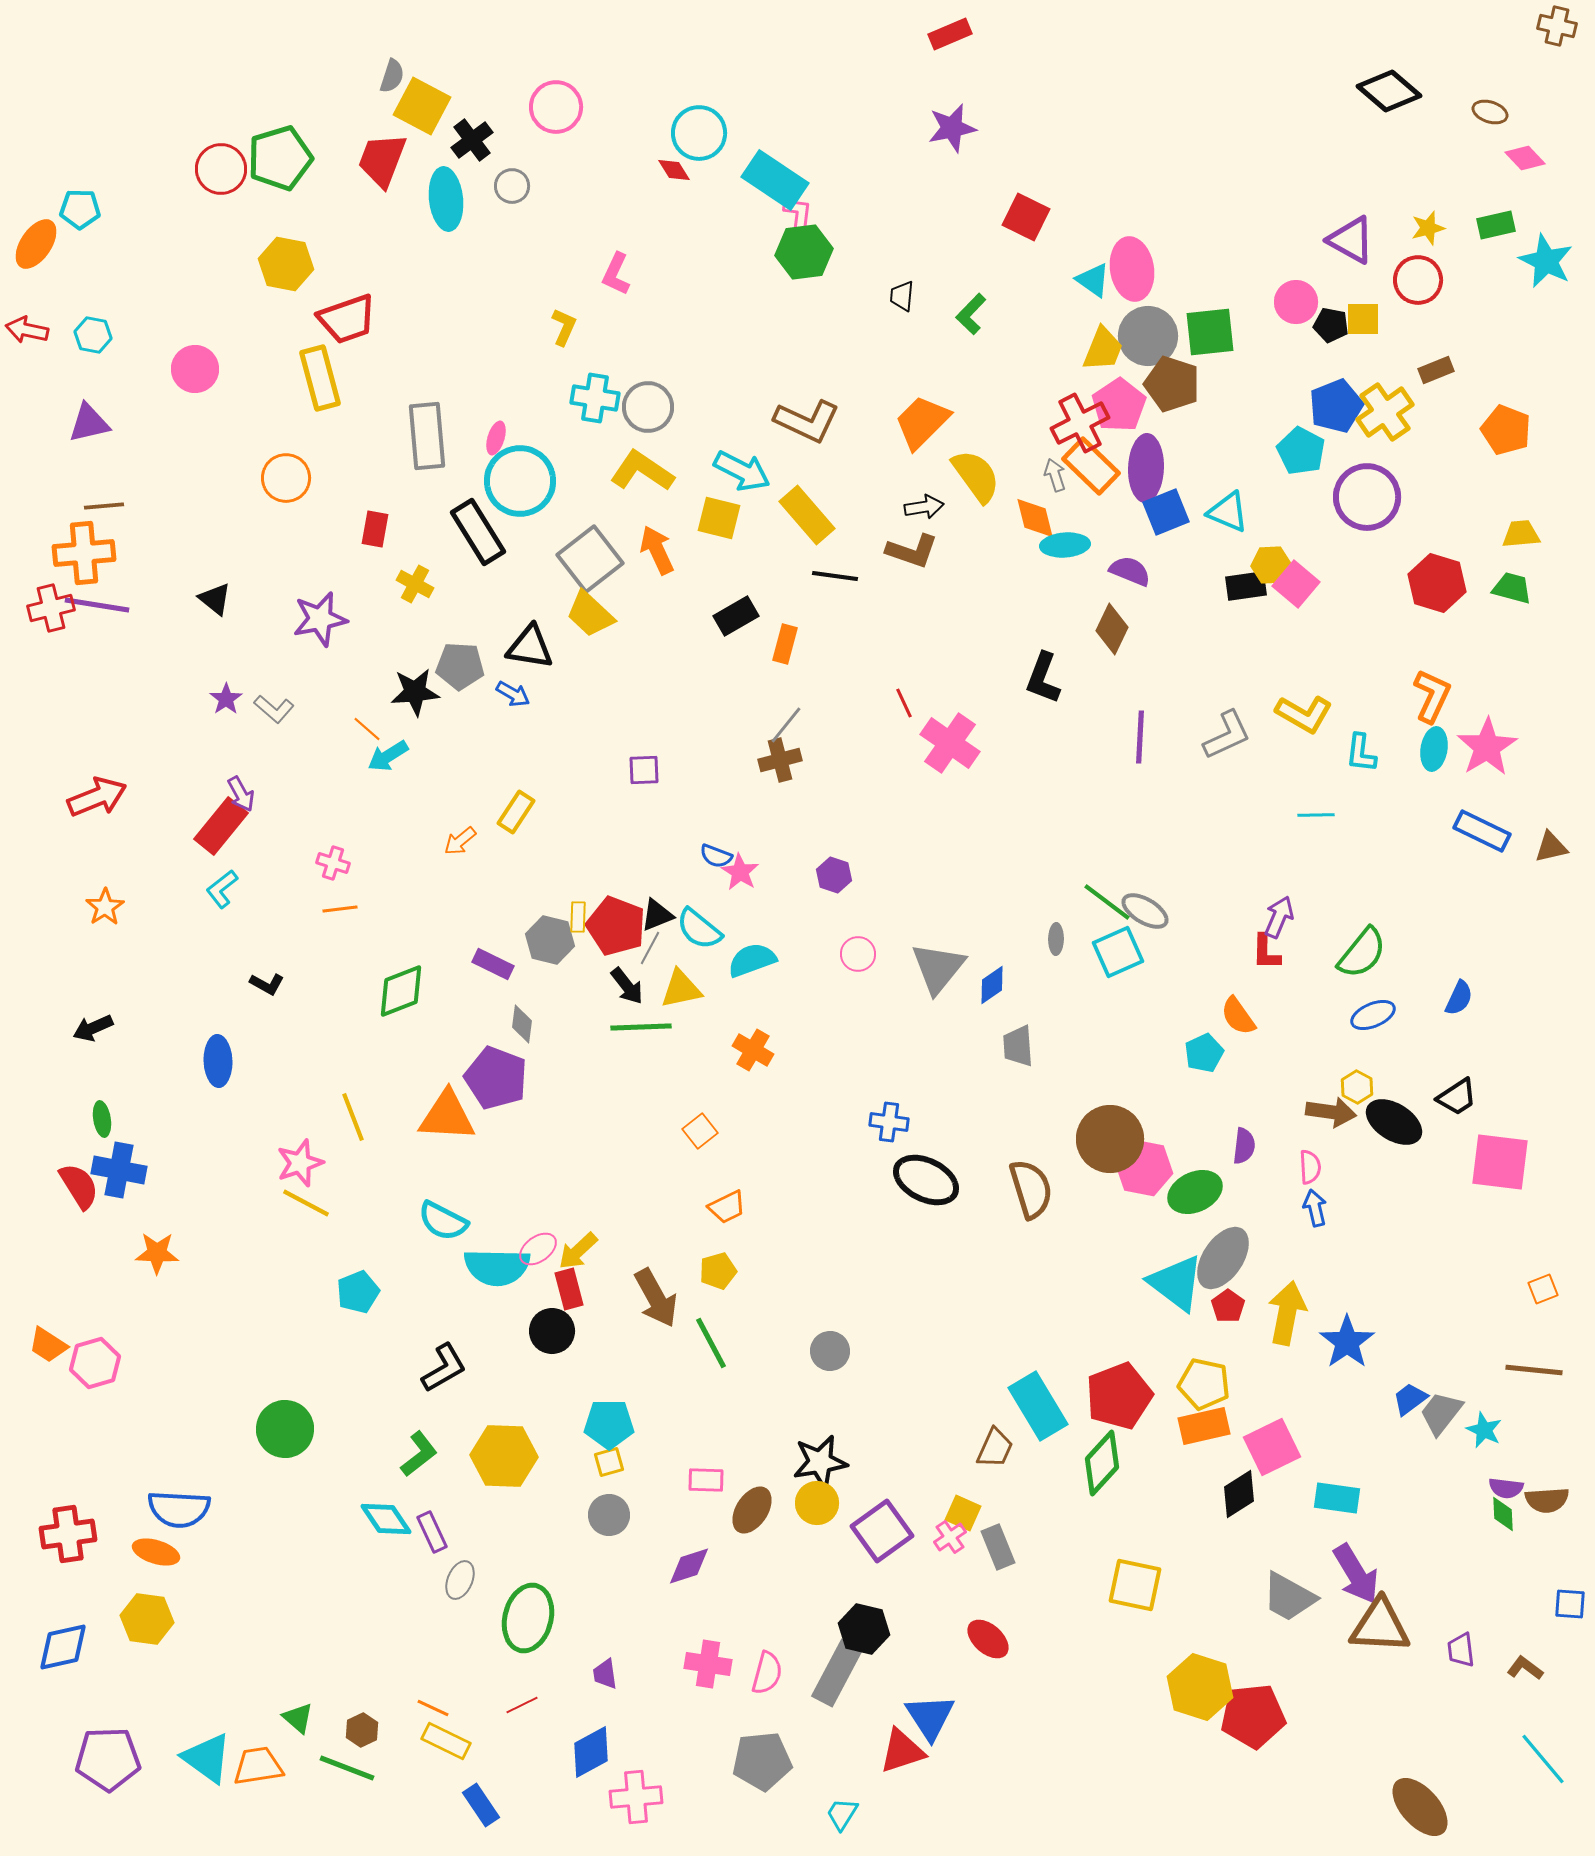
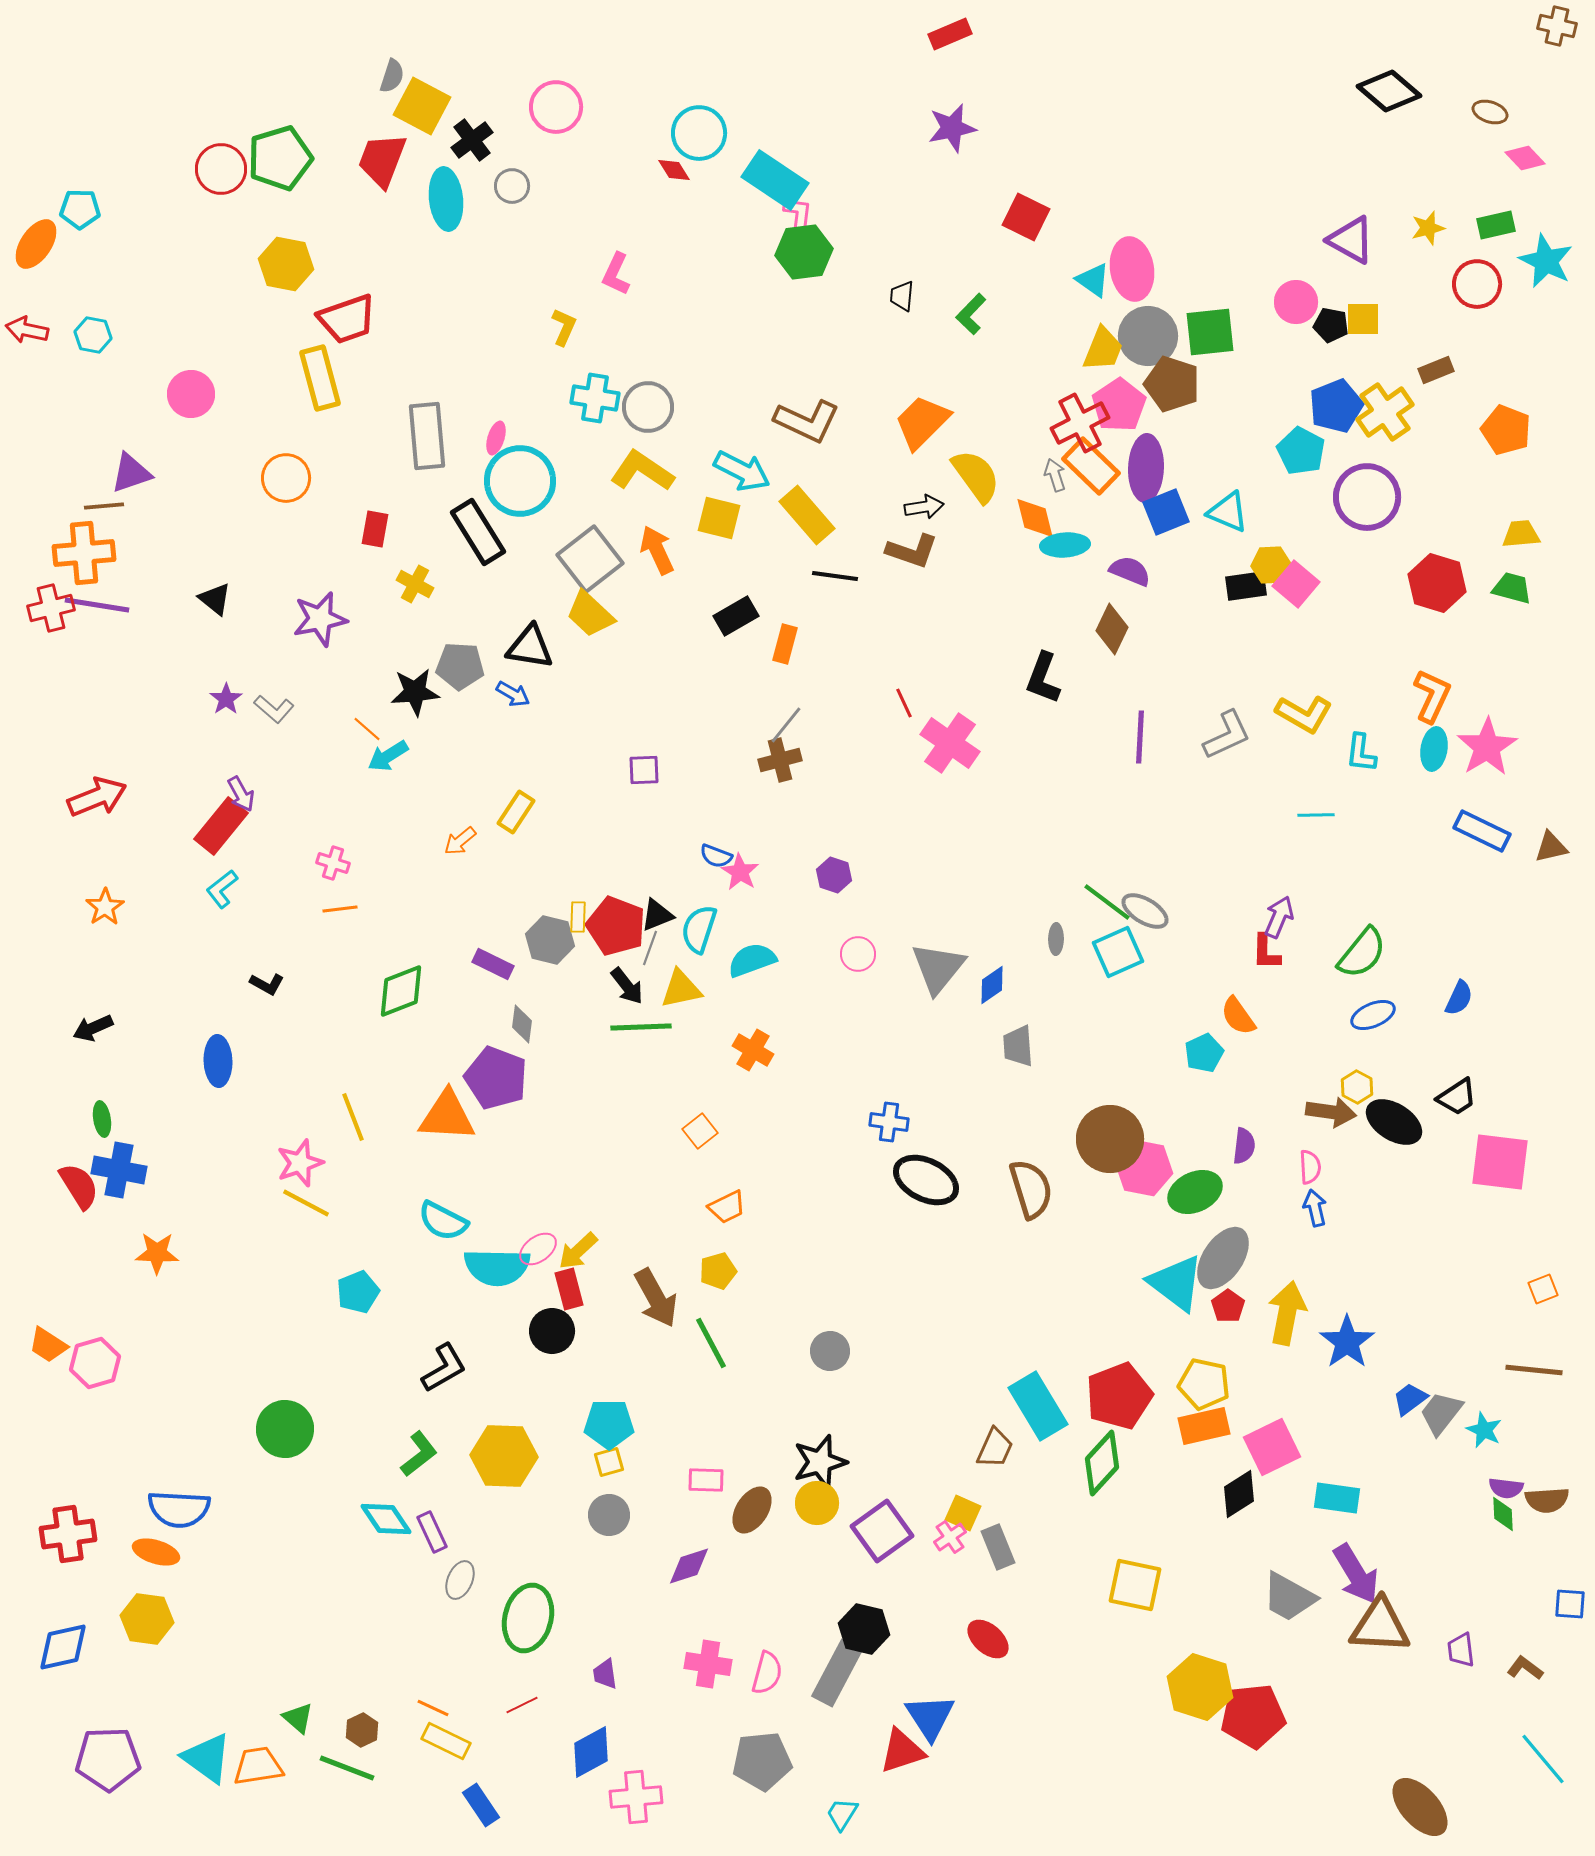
red circle at (1418, 280): moved 59 px right, 4 px down
pink circle at (195, 369): moved 4 px left, 25 px down
purple triangle at (89, 423): moved 42 px right, 50 px down; rotated 6 degrees counterclockwise
cyan semicircle at (699, 929): rotated 69 degrees clockwise
gray line at (650, 948): rotated 8 degrees counterclockwise
black star at (820, 1462): rotated 6 degrees counterclockwise
